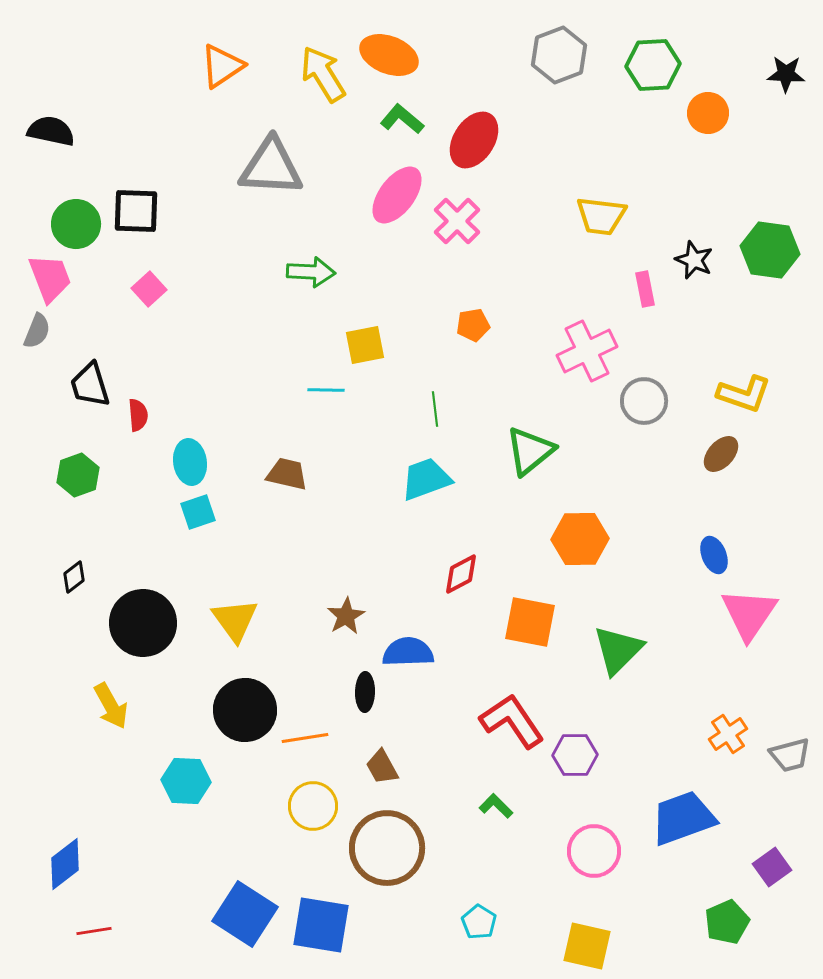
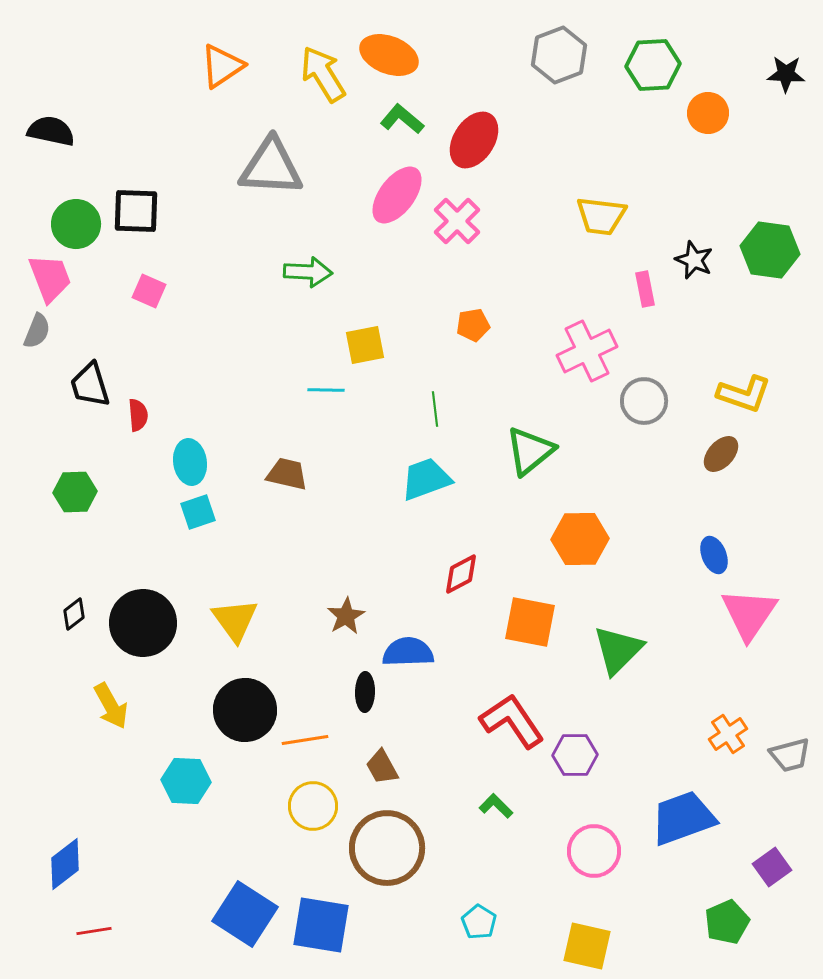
green arrow at (311, 272): moved 3 px left
pink square at (149, 289): moved 2 px down; rotated 24 degrees counterclockwise
green hexagon at (78, 475): moved 3 px left, 17 px down; rotated 18 degrees clockwise
black diamond at (74, 577): moved 37 px down
orange line at (305, 738): moved 2 px down
